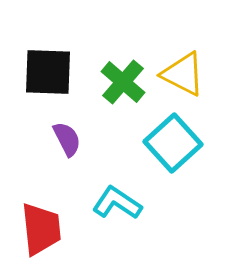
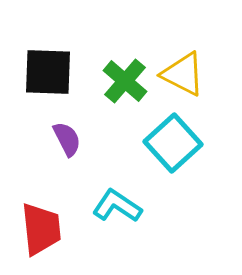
green cross: moved 2 px right, 1 px up
cyan L-shape: moved 3 px down
